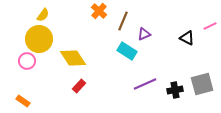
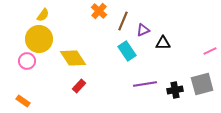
pink line: moved 25 px down
purple triangle: moved 1 px left, 4 px up
black triangle: moved 24 px left, 5 px down; rotated 28 degrees counterclockwise
cyan rectangle: rotated 24 degrees clockwise
purple line: rotated 15 degrees clockwise
